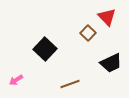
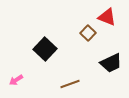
red triangle: rotated 24 degrees counterclockwise
